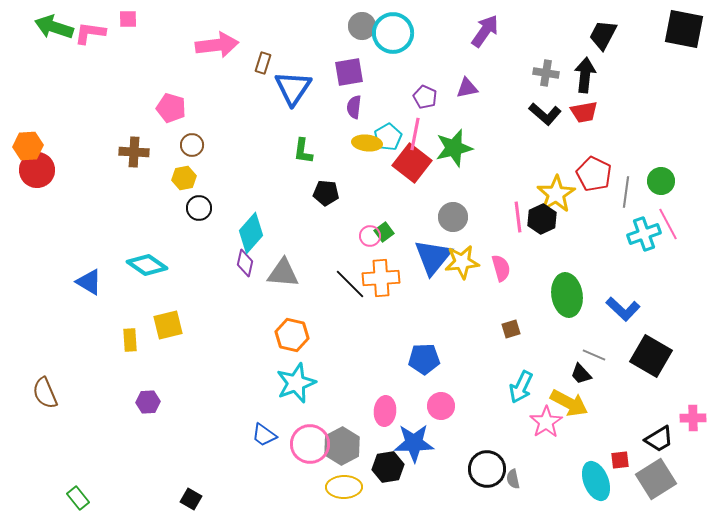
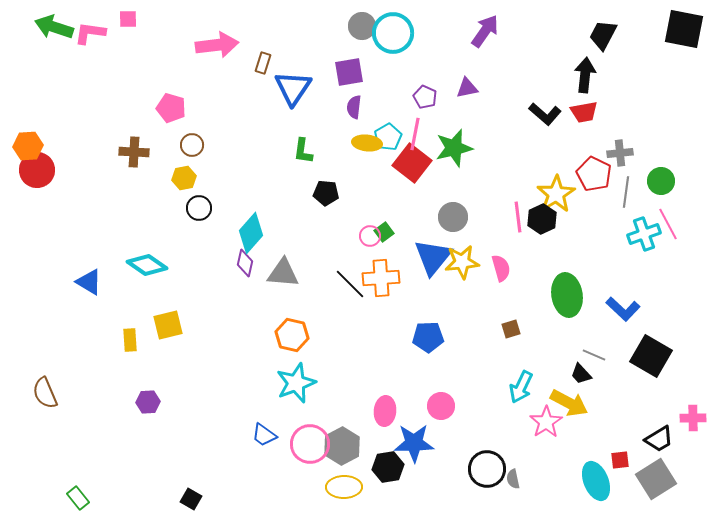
gray cross at (546, 73): moved 74 px right, 80 px down; rotated 15 degrees counterclockwise
blue pentagon at (424, 359): moved 4 px right, 22 px up
